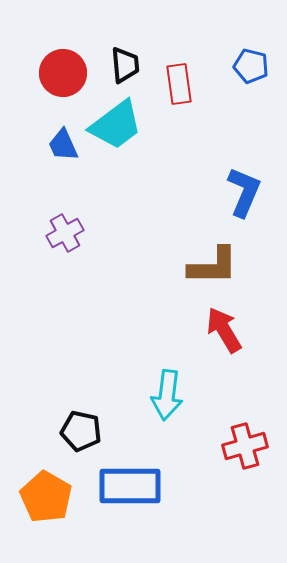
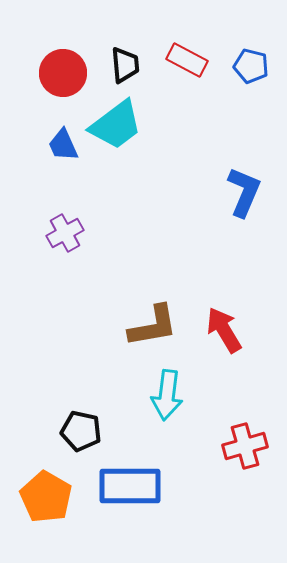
red rectangle: moved 8 px right, 24 px up; rotated 54 degrees counterclockwise
brown L-shape: moved 60 px left, 60 px down; rotated 10 degrees counterclockwise
